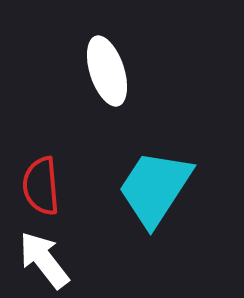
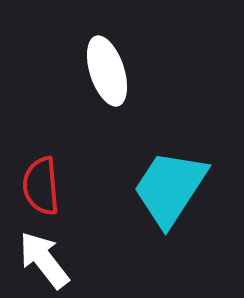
cyan trapezoid: moved 15 px right
